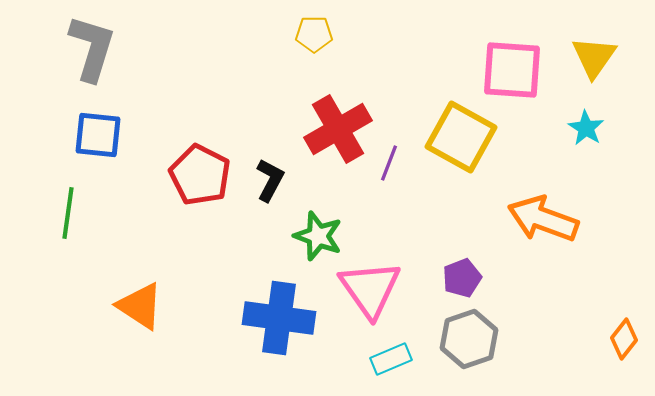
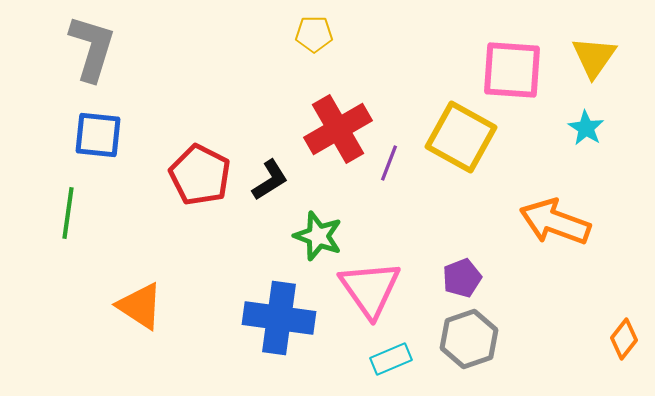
black L-shape: rotated 30 degrees clockwise
orange arrow: moved 12 px right, 3 px down
